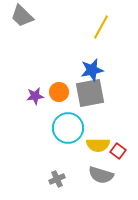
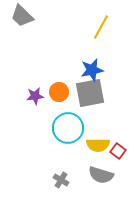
gray cross: moved 4 px right, 1 px down; rotated 35 degrees counterclockwise
